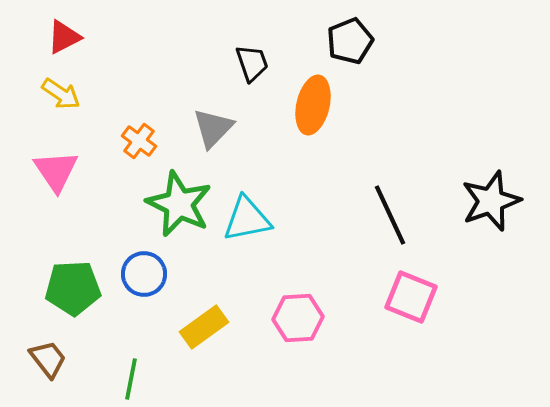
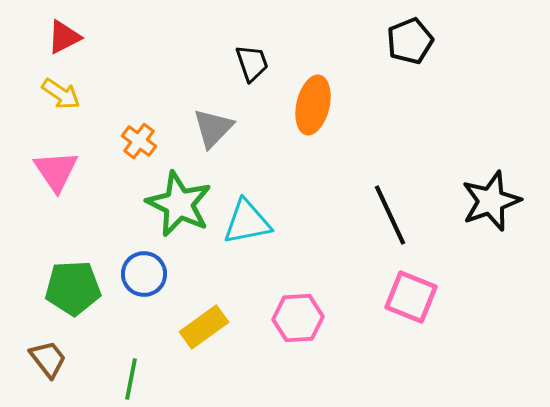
black pentagon: moved 60 px right
cyan triangle: moved 3 px down
